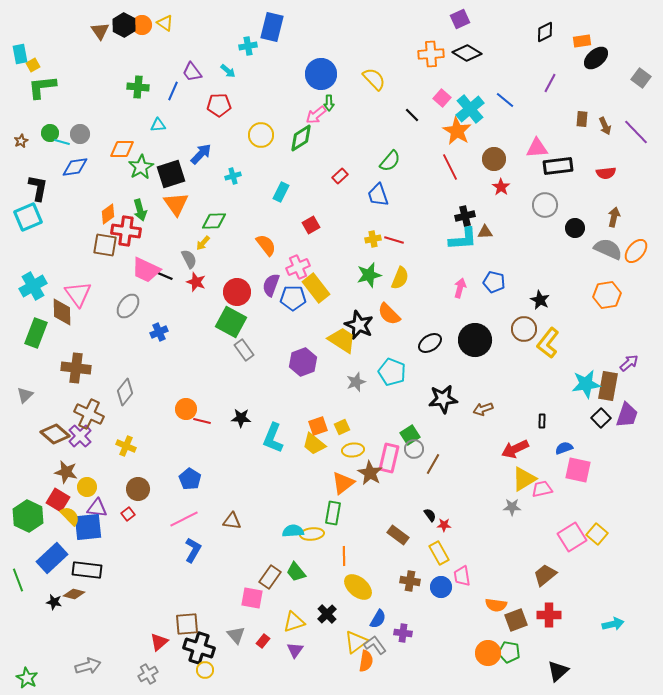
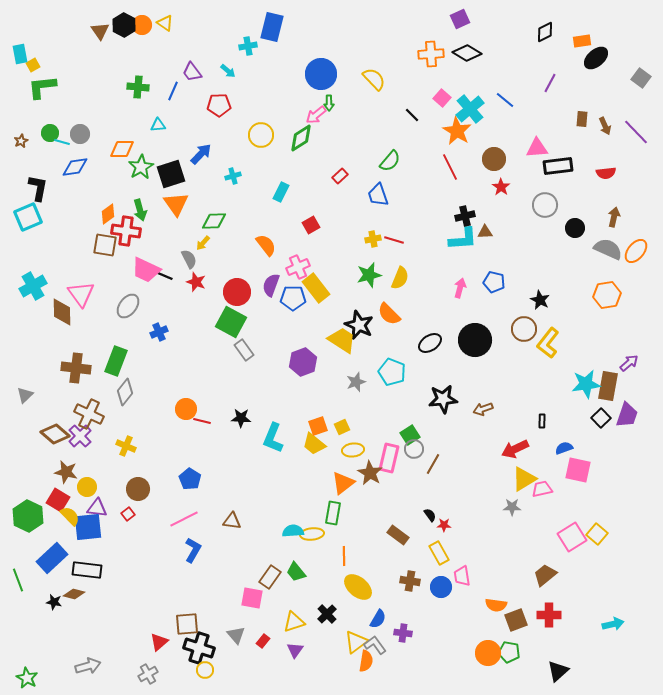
pink triangle at (78, 294): moved 3 px right
green rectangle at (36, 333): moved 80 px right, 28 px down
